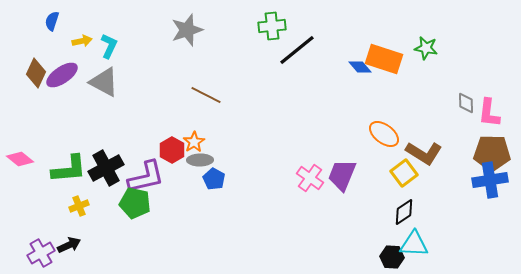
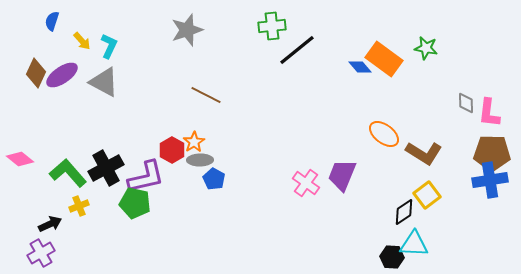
yellow arrow: rotated 60 degrees clockwise
orange rectangle: rotated 18 degrees clockwise
green L-shape: moved 1 px left, 4 px down; rotated 126 degrees counterclockwise
yellow square: moved 23 px right, 22 px down
pink cross: moved 4 px left, 5 px down
black arrow: moved 19 px left, 21 px up
